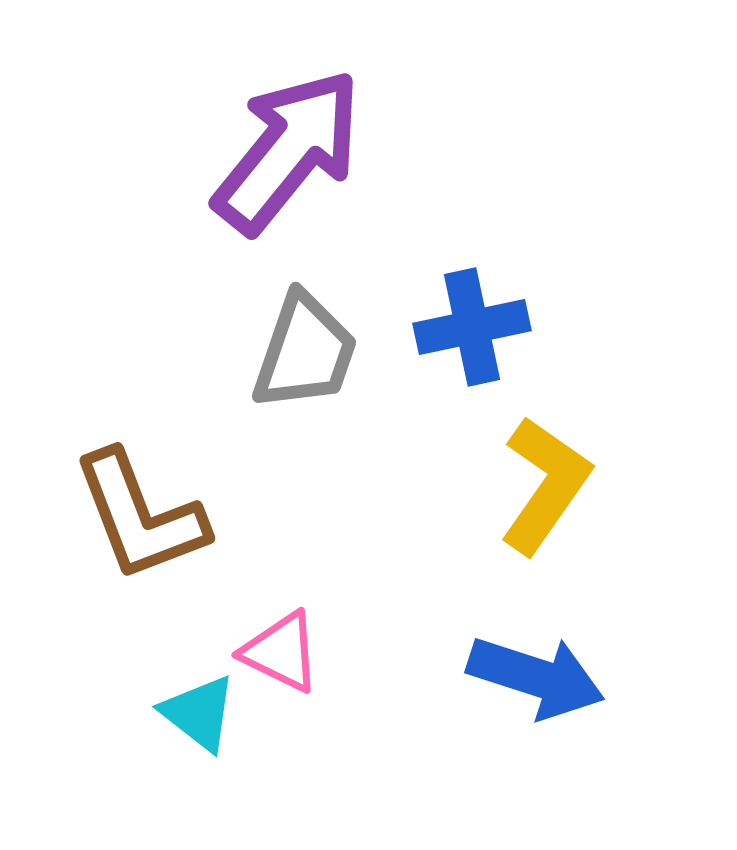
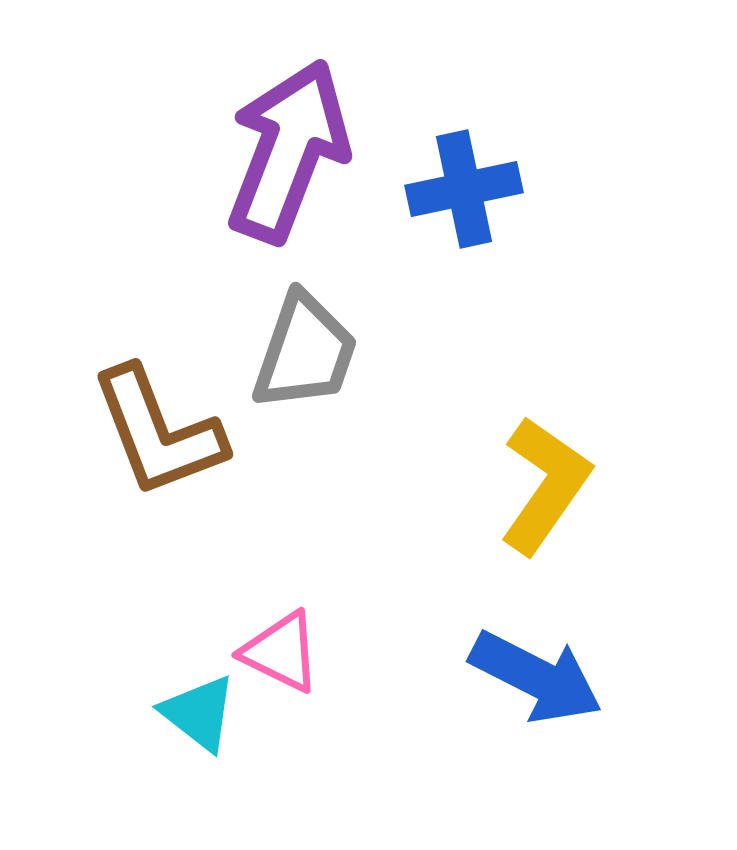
purple arrow: rotated 18 degrees counterclockwise
blue cross: moved 8 px left, 138 px up
brown L-shape: moved 18 px right, 84 px up
blue arrow: rotated 9 degrees clockwise
